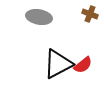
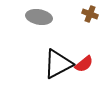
red semicircle: moved 1 px right, 1 px up
